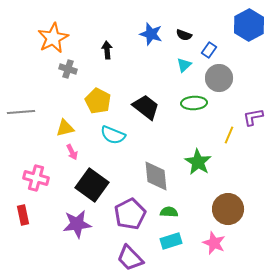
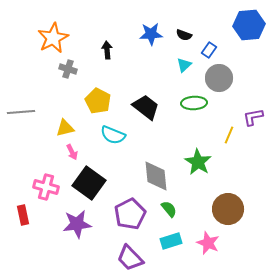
blue hexagon: rotated 24 degrees clockwise
blue star: rotated 20 degrees counterclockwise
pink cross: moved 10 px right, 9 px down
black square: moved 3 px left, 2 px up
green semicircle: moved 3 px up; rotated 48 degrees clockwise
pink star: moved 6 px left
